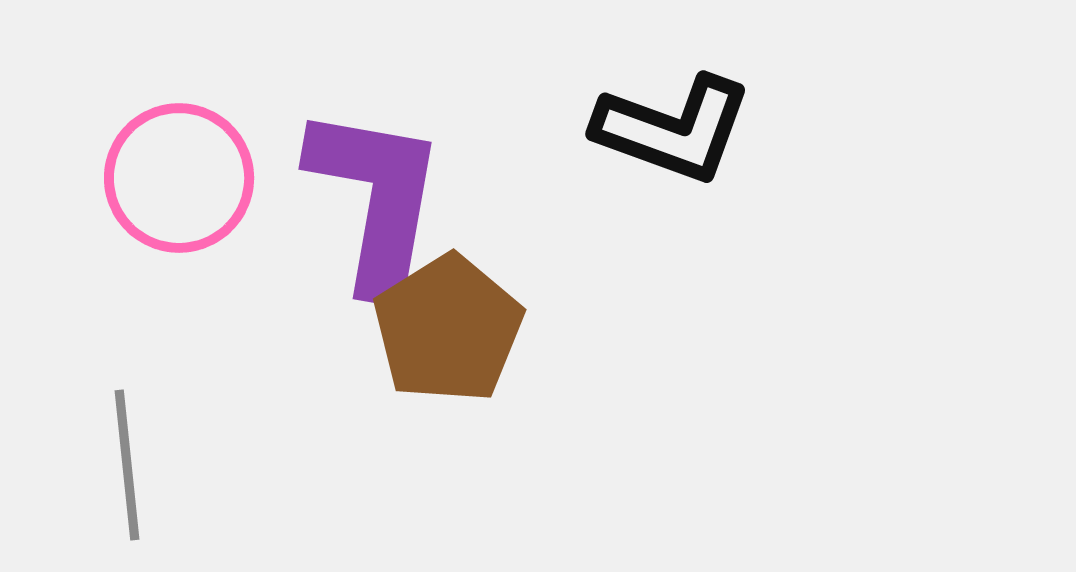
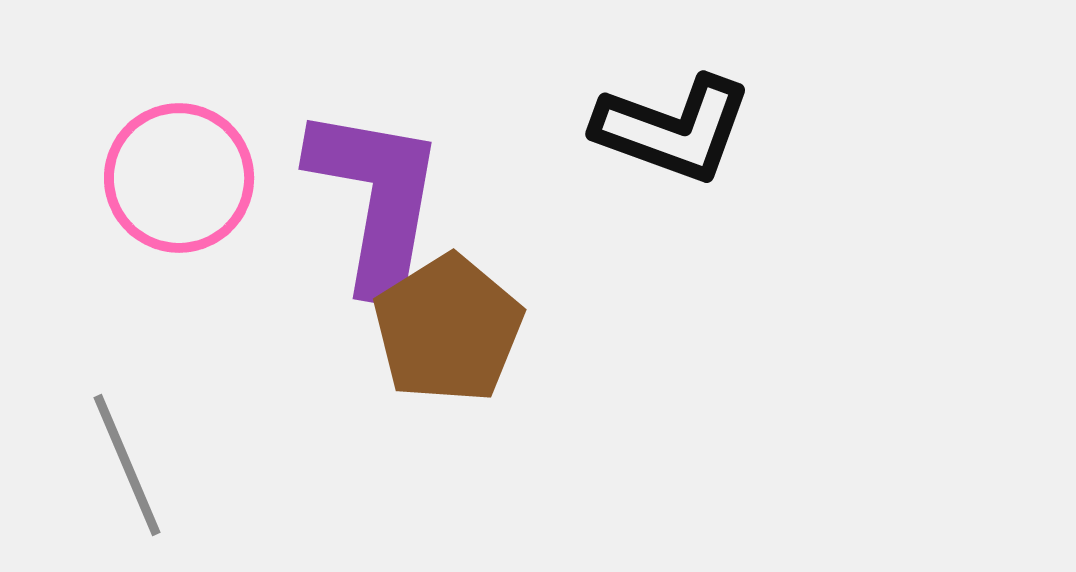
gray line: rotated 17 degrees counterclockwise
